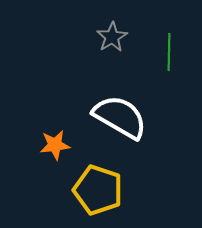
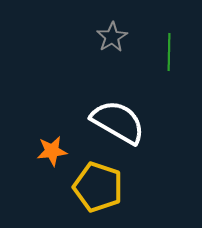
white semicircle: moved 2 px left, 5 px down
orange star: moved 3 px left, 6 px down
yellow pentagon: moved 3 px up
